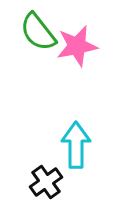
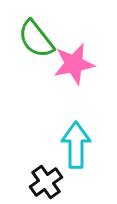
green semicircle: moved 2 px left, 7 px down
pink star: moved 3 px left, 18 px down
